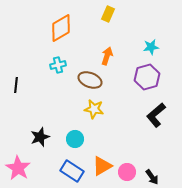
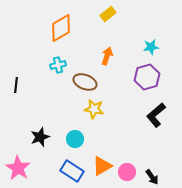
yellow rectangle: rotated 28 degrees clockwise
brown ellipse: moved 5 px left, 2 px down
